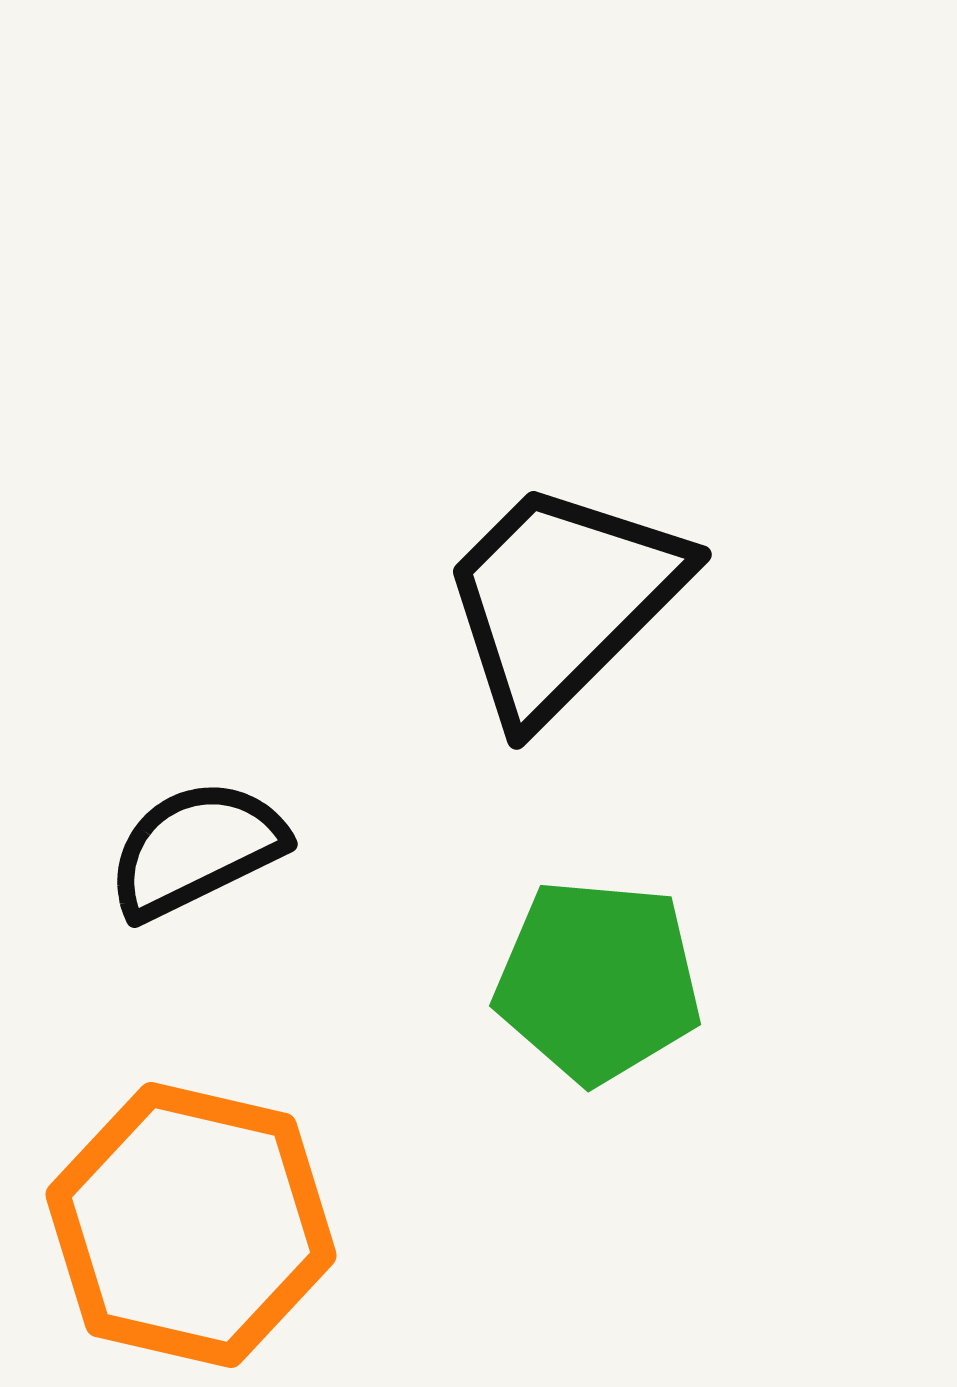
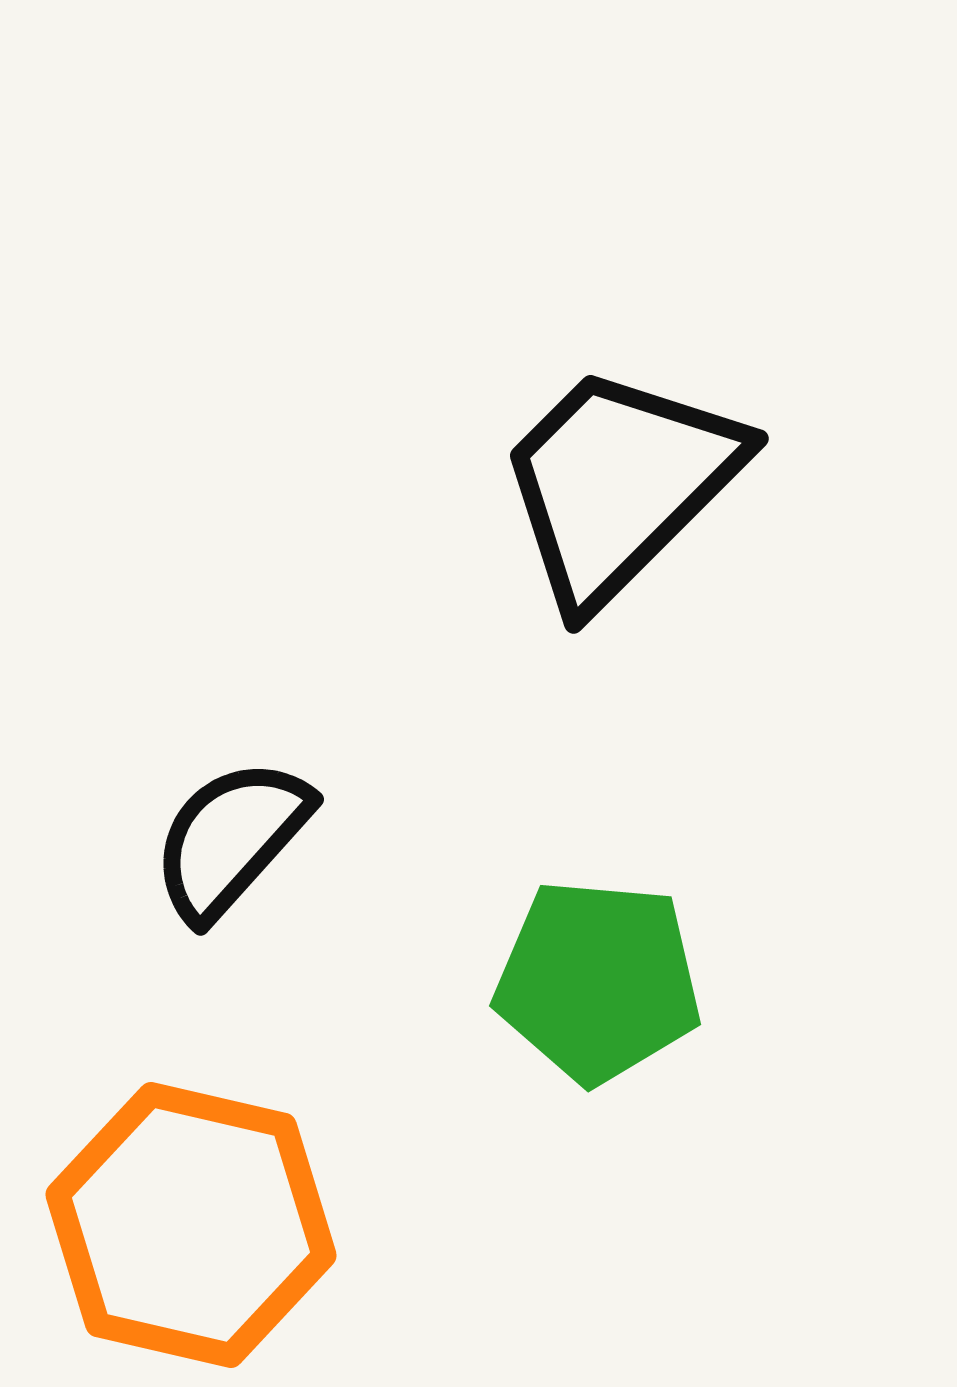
black trapezoid: moved 57 px right, 116 px up
black semicircle: moved 35 px right, 10 px up; rotated 22 degrees counterclockwise
